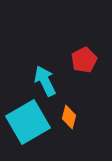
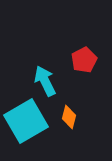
cyan square: moved 2 px left, 1 px up
